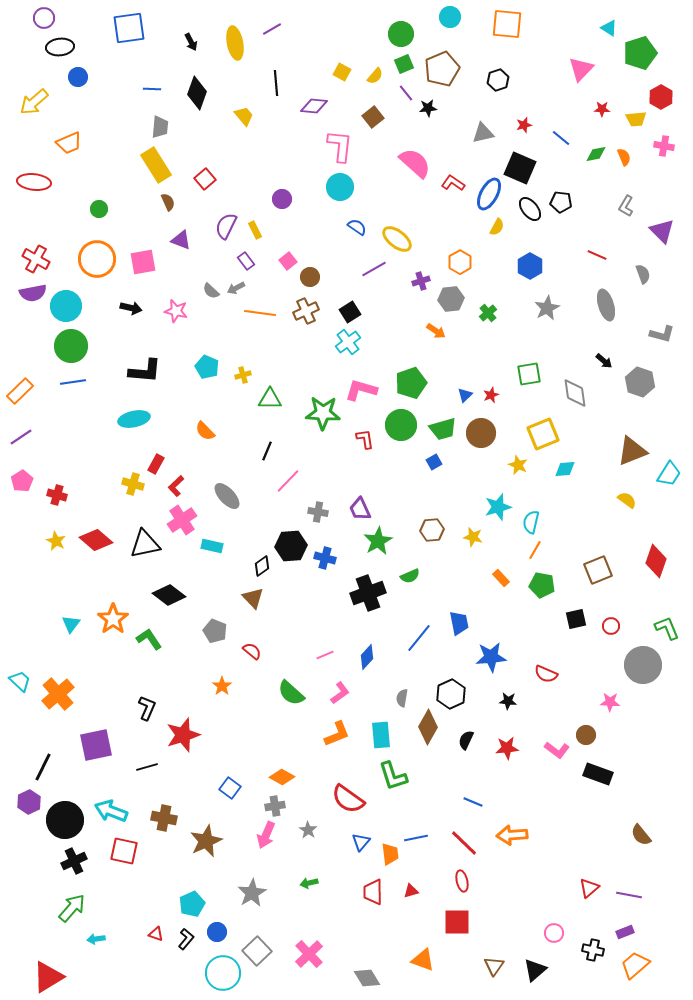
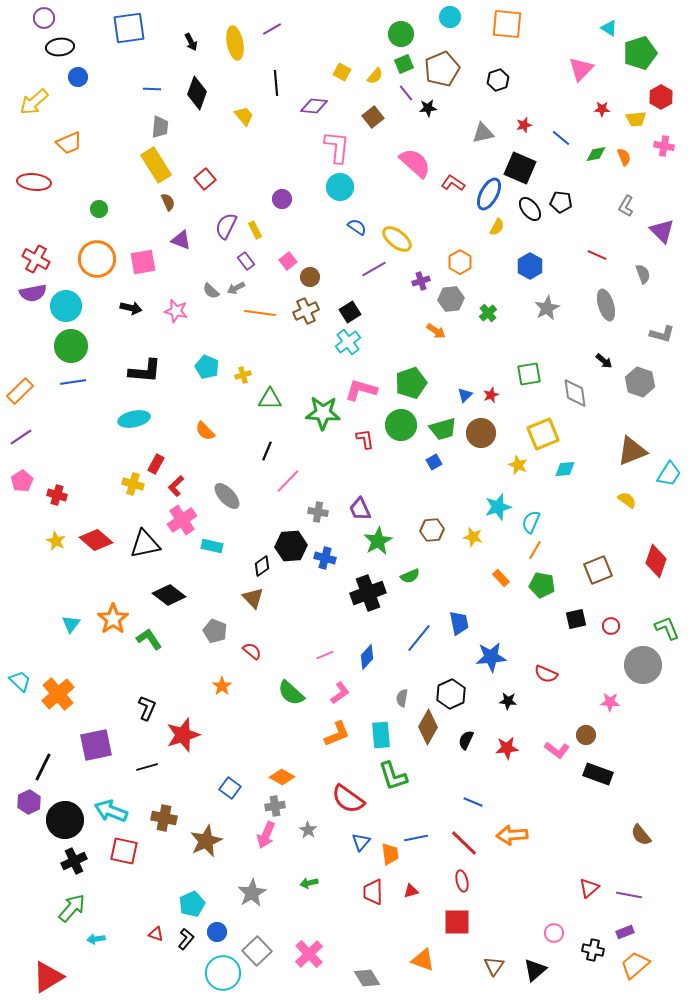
pink L-shape at (340, 146): moved 3 px left, 1 px down
cyan semicircle at (531, 522): rotated 10 degrees clockwise
